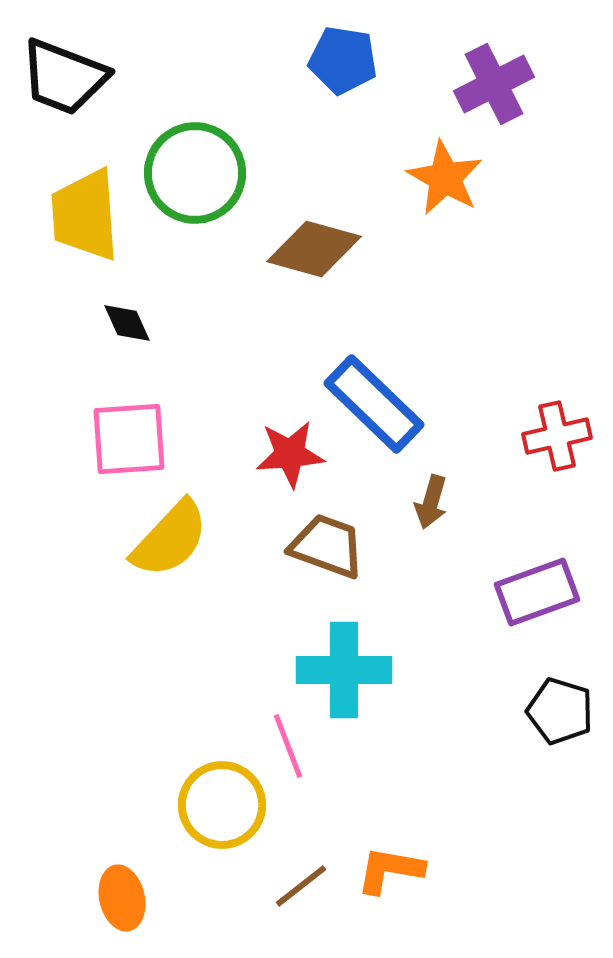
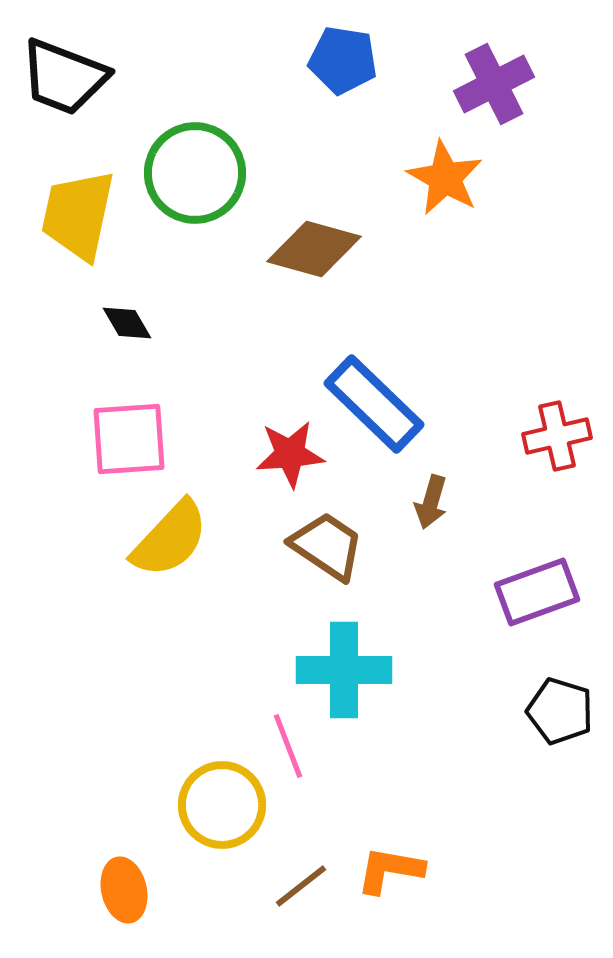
yellow trapezoid: moved 7 px left; rotated 16 degrees clockwise
black diamond: rotated 6 degrees counterclockwise
brown trapezoid: rotated 14 degrees clockwise
orange ellipse: moved 2 px right, 8 px up
